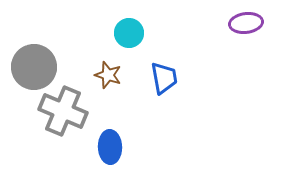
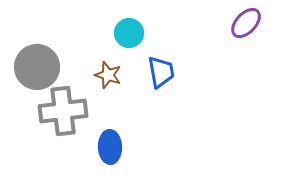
purple ellipse: rotated 40 degrees counterclockwise
gray circle: moved 3 px right
blue trapezoid: moved 3 px left, 6 px up
gray cross: rotated 30 degrees counterclockwise
